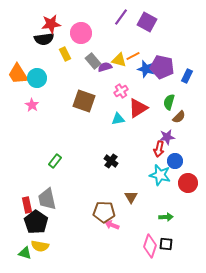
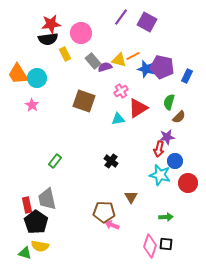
black semicircle: moved 4 px right
